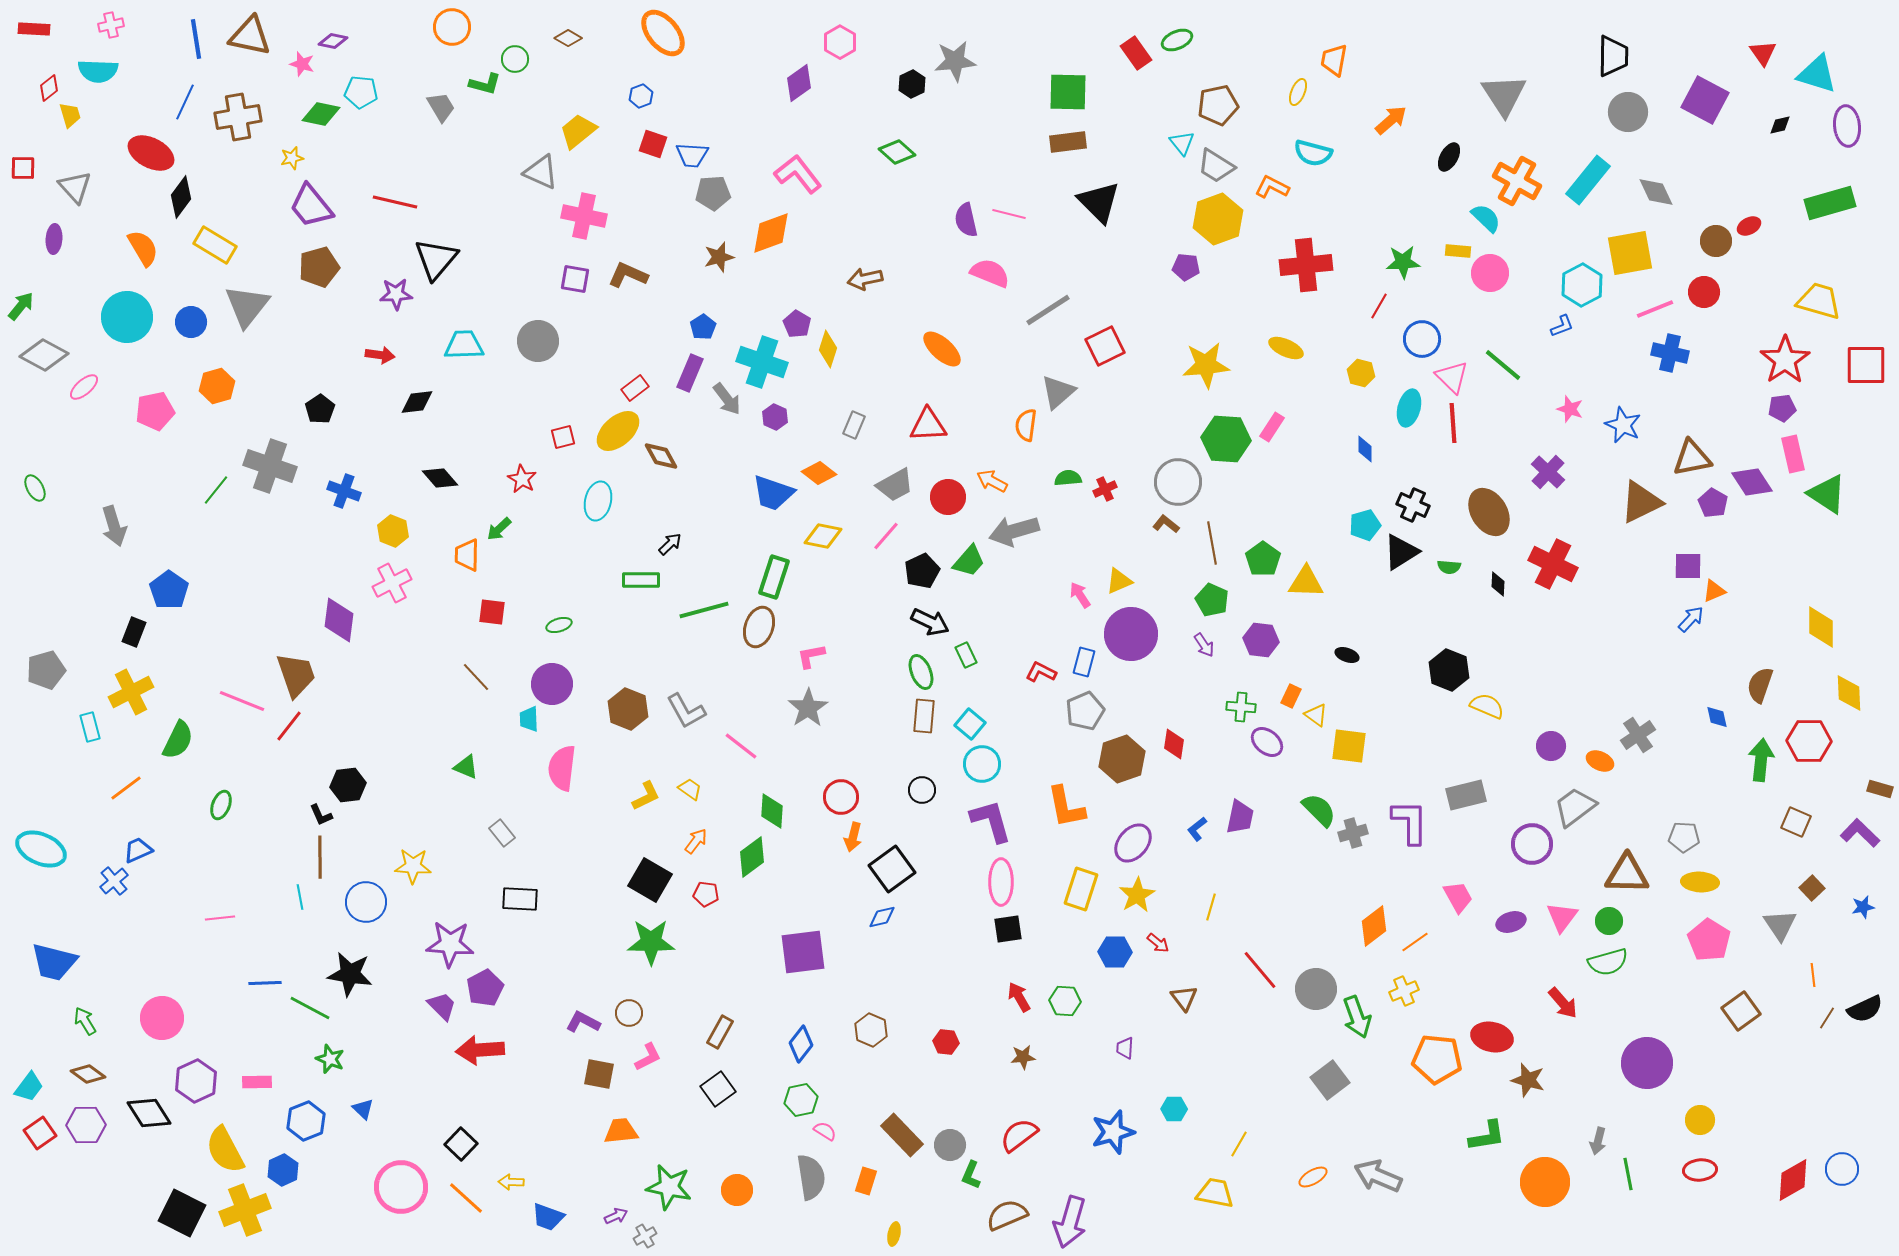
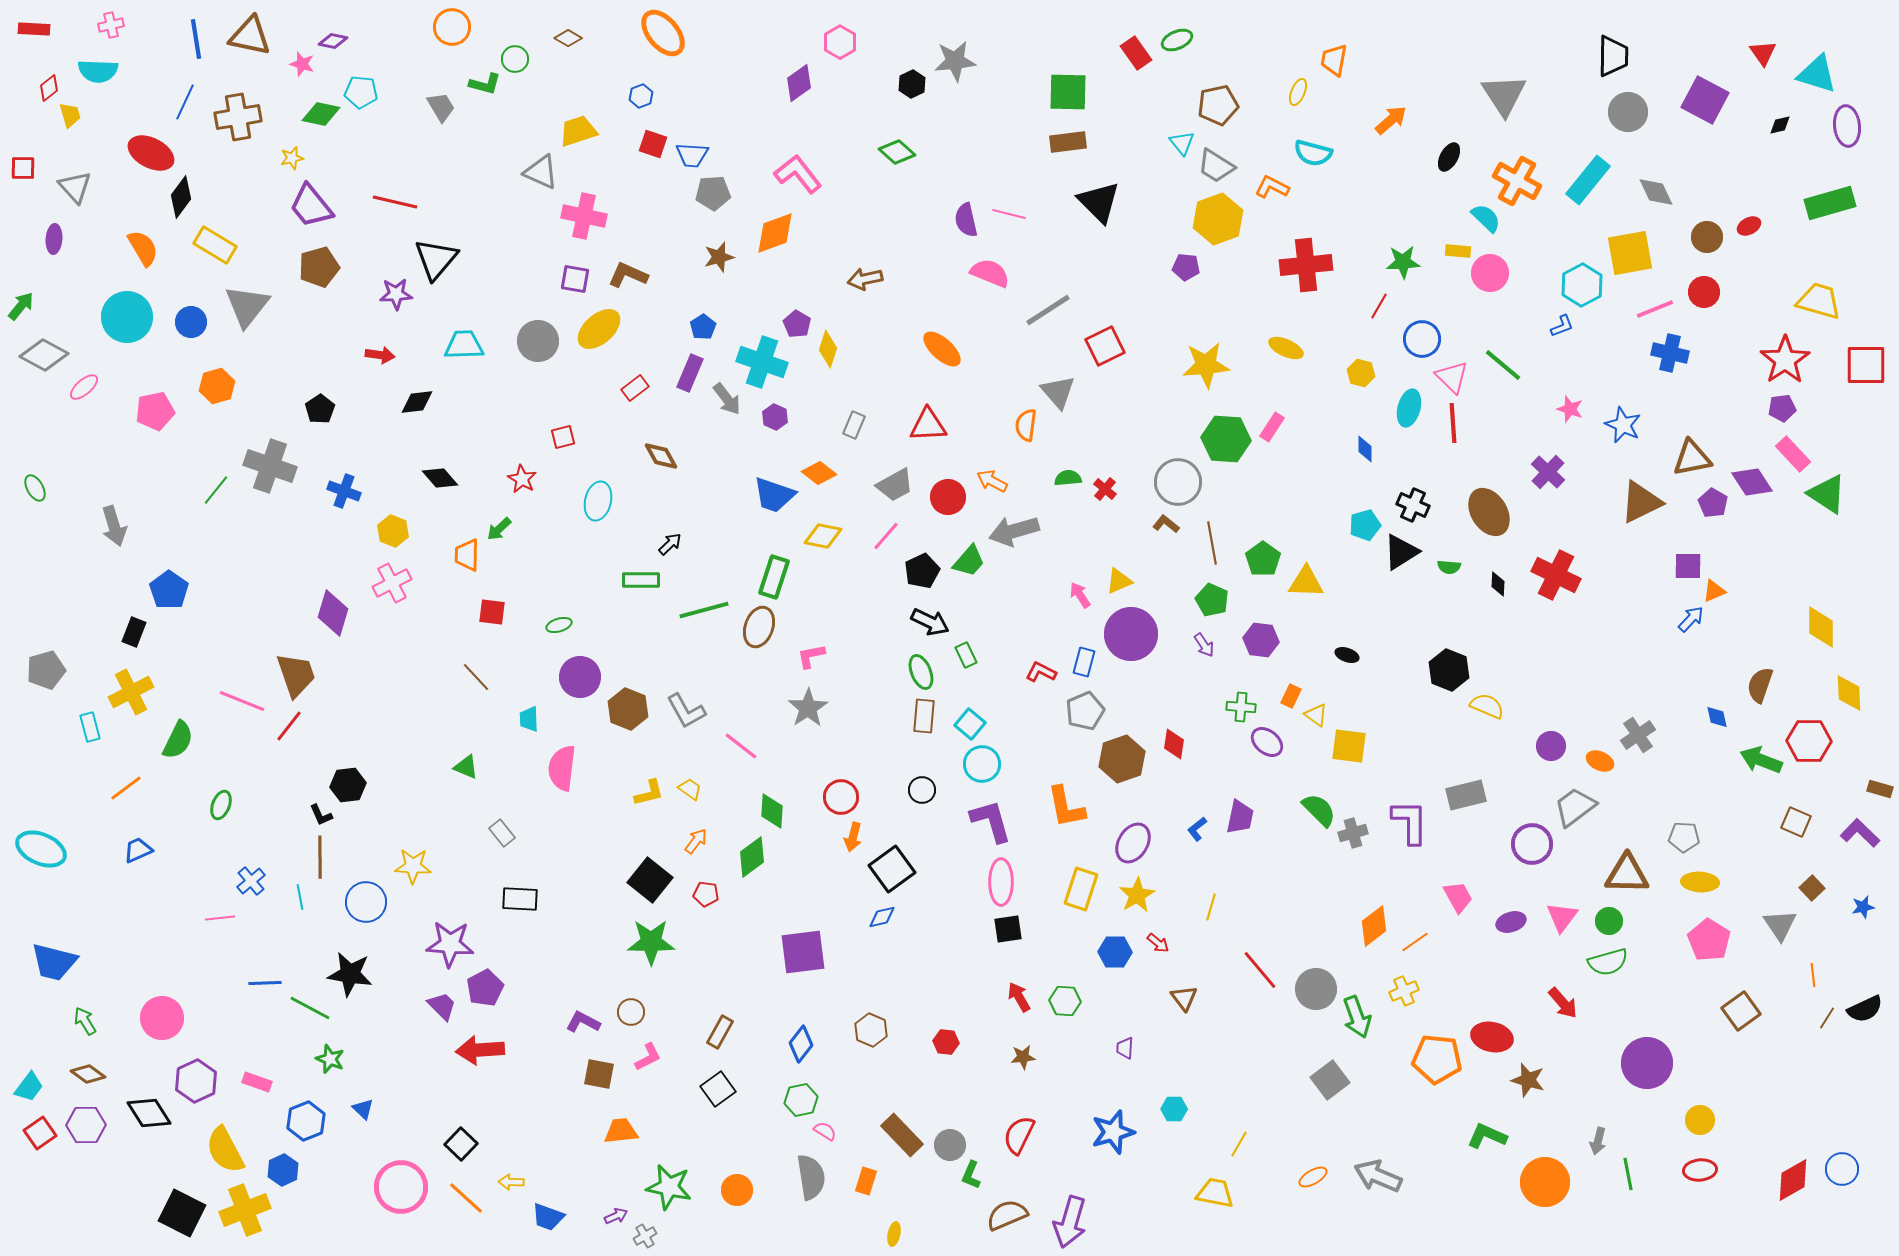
yellow trapezoid at (578, 131): rotated 21 degrees clockwise
orange diamond at (771, 233): moved 4 px right
brown circle at (1716, 241): moved 9 px left, 4 px up
gray triangle at (1058, 392): rotated 30 degrees counterclockwise
yellow ellipse at (618, 431): moved 19 px left, 102 px up
pink rectangle at (1793, 454): rotated 30 degrees counterclockwise
red cross at (1105, 489): rotated 25 degrees counterclockwise
blue trapezoid at (773, 493): moved 1 px right, 2 px down
red cross at (1553, 564): moved 3 px right, 11 px down
purple diamond at (339, 620): moved 6 px left, 7 px up; rotated 9 degrees clockwise
purple circle at (552, 684): moved 28 px right, 7 px up
green arrow at (1761, 760): rotated 75 degrees counterclockwise
yellow L-shape at (646, 796): moved 3 px right, 3 px up; rotated 12 degrees clockwise
purple ellipse at (1133, 843): rotated 9 degrees counterclockwise
black square at (650, 880): rotated 9 degrees clockwise
blue cross at (114, 881): moved 137 px right
brown circle at (629, 1013): moved 2 px right, 1 px up
pink rectangle at (257, 1082): rotated 20 degrees clockwise
red semicircle at (1019, 1135): rotated 27 degrees counterclockwise
green L-shape at (1487, 1136): rotated 147 degrees counterclockwise
